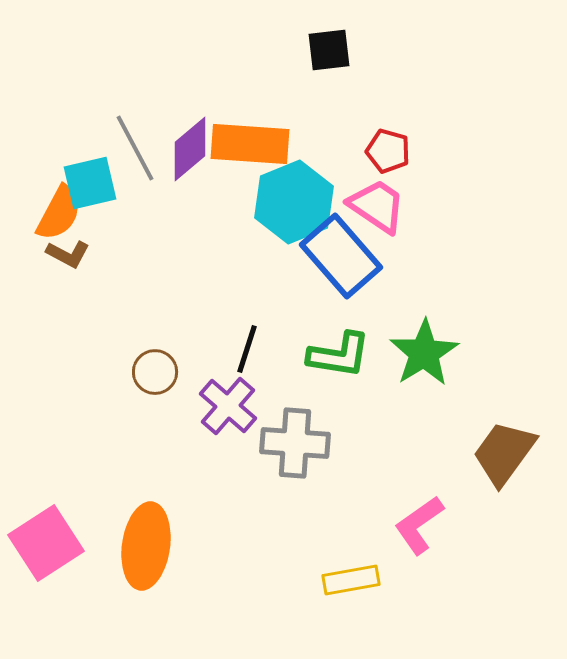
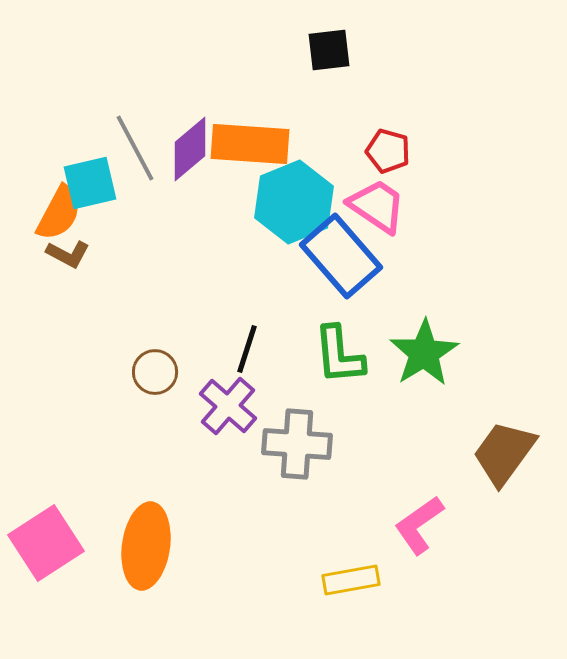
green L-shape: rotated 76 degrees clockwise
gray cross: moved 2 px right, 1 px down
